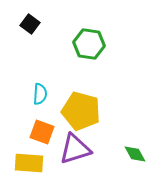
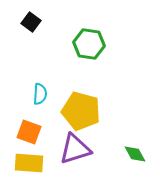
black square: moved 1 px right, 2 px up
orange square: moved 13 px left
